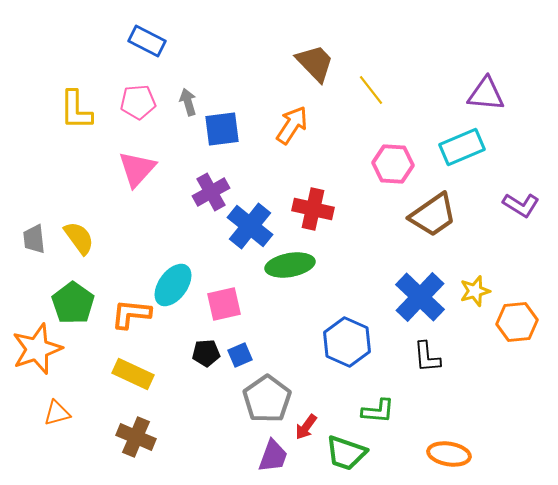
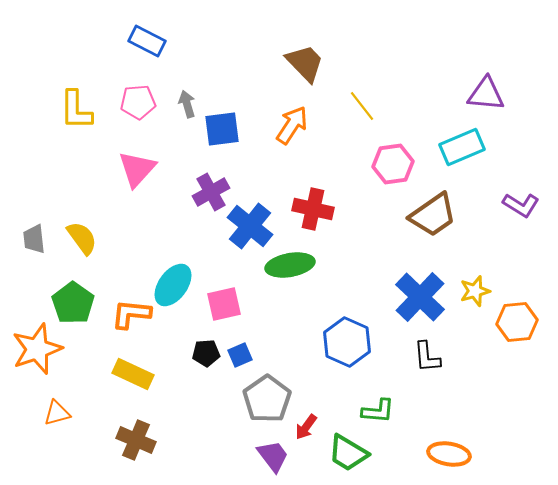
brown trapezoid at (315, 63): moved 10 px left
yellow line at (371, 90): moved 9 px left, 16 px down
gray arrow at (188, 102): moved 1 px left, 2 px down
pink hexagon at (393, 164): rotated 12 degrees counterclockwise
yellow semicircle at (79, 238): moved 3 px right
brown cross at (136, 437): moved 3 px down
green trapezoid at (346, 453): moved 2 px right; rotated 12 degrees clockwise
purple trapezoid at (273, 456): rotated 57 degrees counterclockwise
